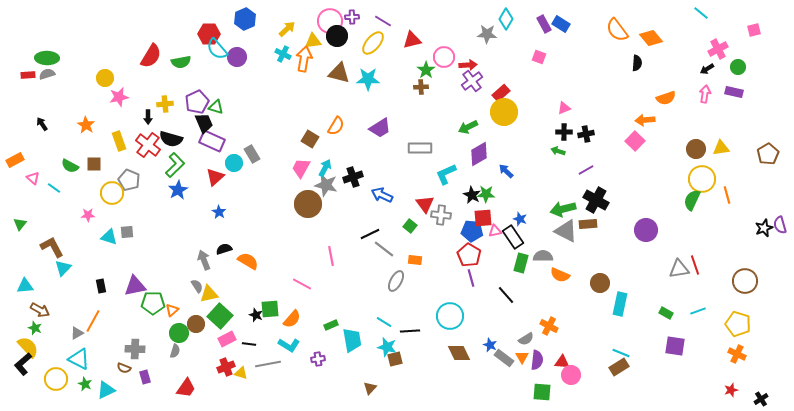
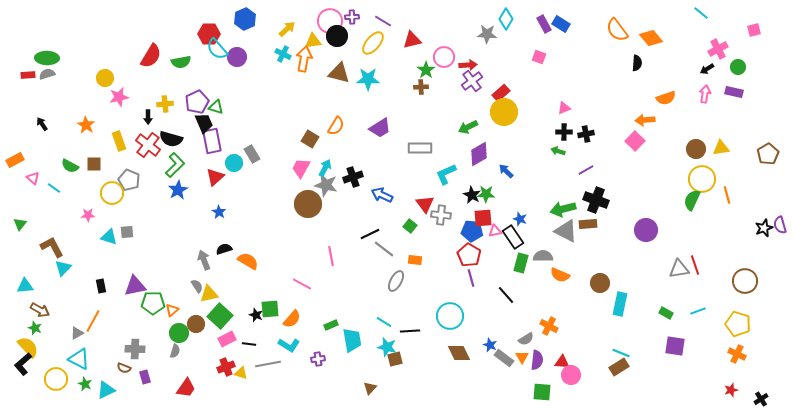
purple rectangle at (212, 141): rotated 55 degrees clockwise
black cross at (596, 200): rotated 10 degrees counterclockwise
